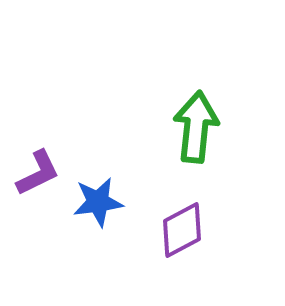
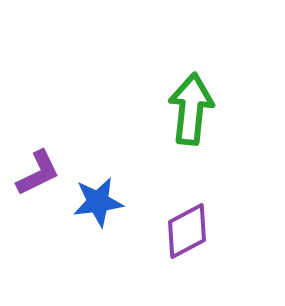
green arrow: moved 5 px left, 18 px up
purple diamond: moved 5 px right, 1 px down
